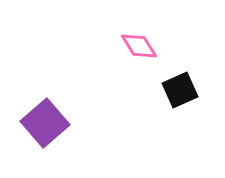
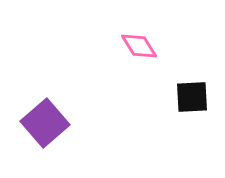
black square: moved 12 px right, 7 px down; rotated 21 degrees clockwise
